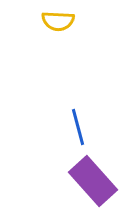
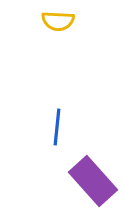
blue line: moved 21 px left; rotated 21 degrees clockwise
